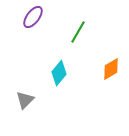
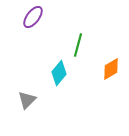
green line: moved 13 px down; rotated 15 degrees counterclockwise
gray triangle: moved 2 px right
